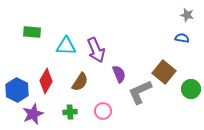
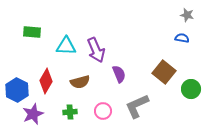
brown semicircle: rotated 42 degrees clockwise
gray L-shape: moved 3 px left, 14 px down
